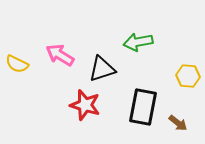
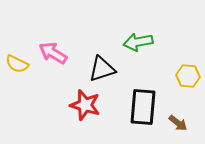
pink arrow: moved 7 px left, 2 px up
black rectangle: rotated 6 degrees counterclockwise
